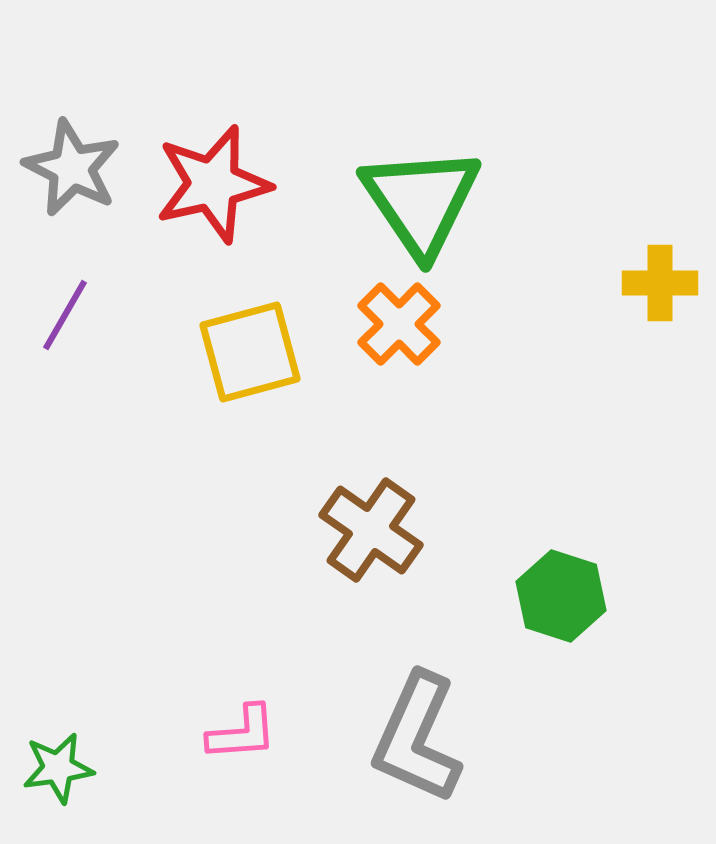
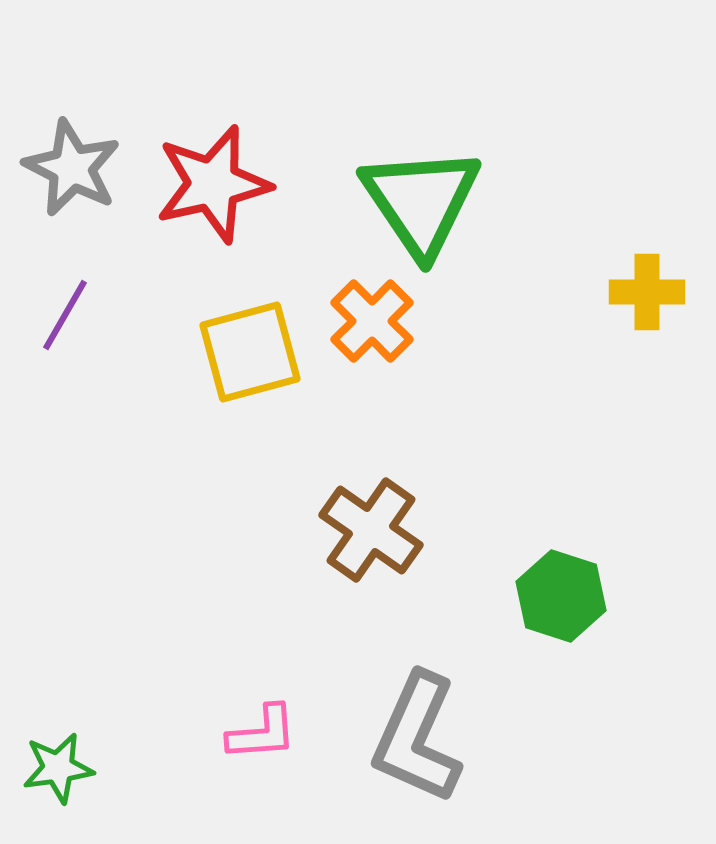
yellow cross: moved 13 px left, 9 px down
orange cross: moved 27 px left, 3 px up
pink L-shape: moved 20 px right
